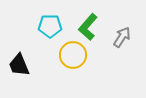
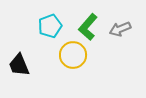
cyan pentagon: rotated 20 degrees counterclockwise
gray arrow: moved 2 px left, 8 px up; rotated 145 degrees counterclockwise
